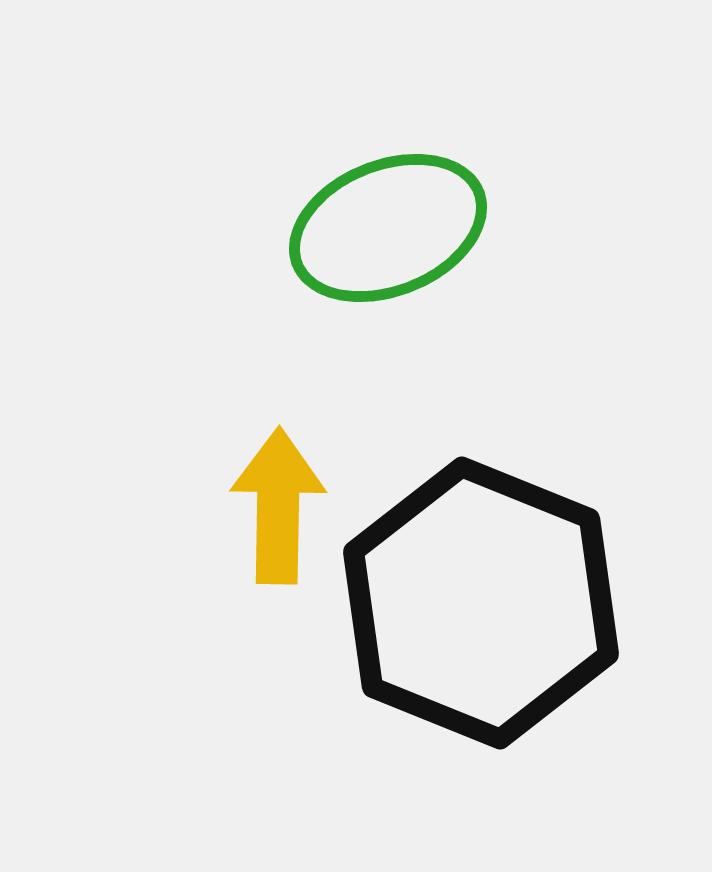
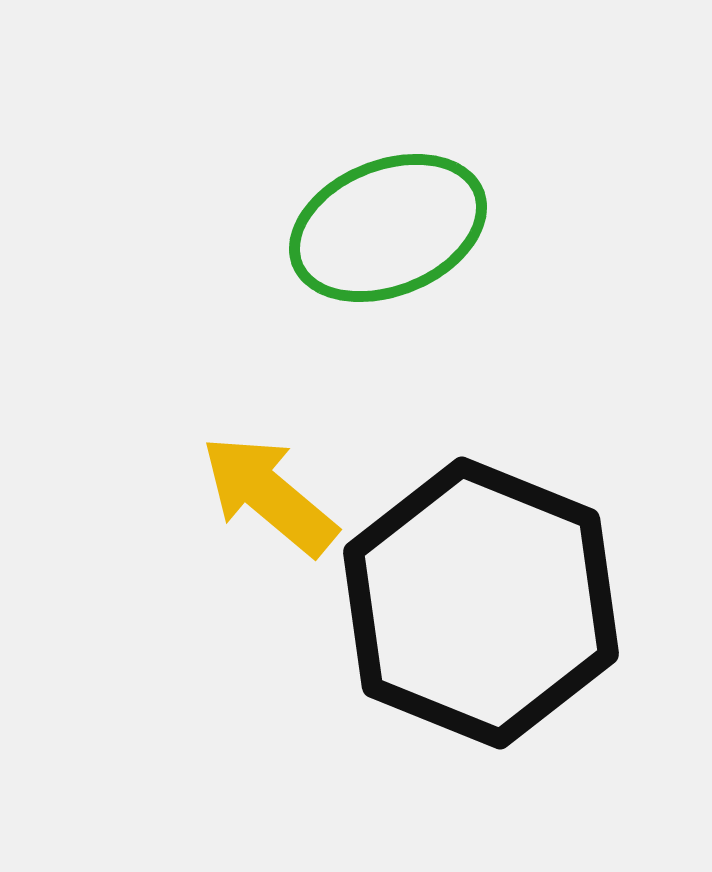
yellow arrow: moved 9 px left, 11 px up; rotated 51 degrees counterclockwise
